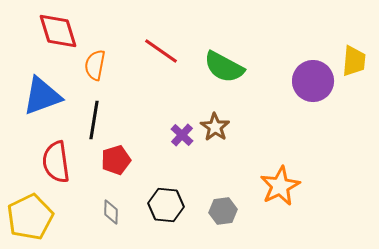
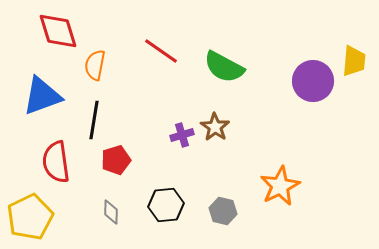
purple cross: rotated 30 degrees clockwise
black hexagon: rotated 12 degrees counterclockwise
gray hexagon: rotated 20 degrees clockwise
